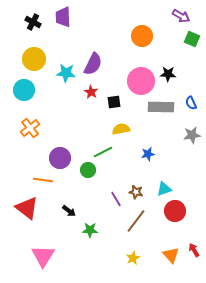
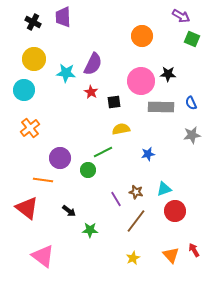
pink triangle: rotated 25 degrees counterclockwise
